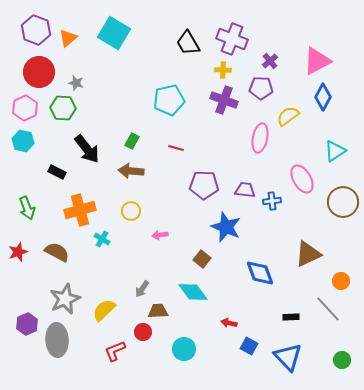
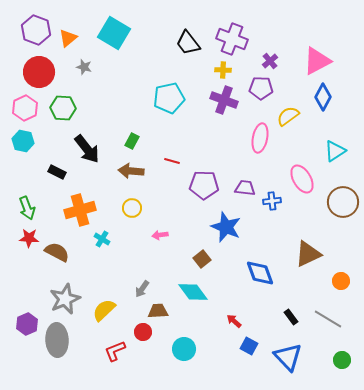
black trapezoid at (188, 43): rotated 8 degrees counterclockwise
gray star at (76, 83): moved 8 px right, 16 px up
cyan pentagon at (169, 100): moved 2 px up
red line at (176, 148): moved 4 px left, 13 px down
purple trapezoid at (245, 190): moved 2 px up
yellow circle at (131, 211): moved 1 px right, 3 px up
red star at (18, 252): moved 11 px right, 14 px up; rotated 24 degrees clockwise
brown square at (202, 259): rotated 12 degrees clockwise
gray line at (328, 309): moved 10 px down; rotated 16 degrees counterclockwise
black rectangle at (291, 317): rotated 56 degrees clockwise
red arrow at (229, 323): moved 5 px right, 2 px up; rotated 28 degrees clockwise
